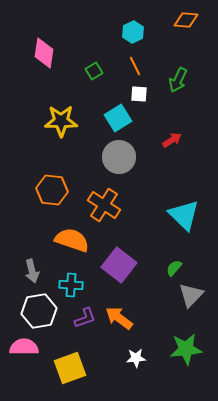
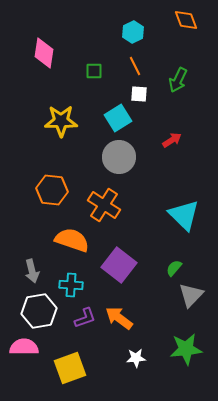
orange diamond: rotated 65 degrees clockwise
green square: rotated 30 degrees clockwise
